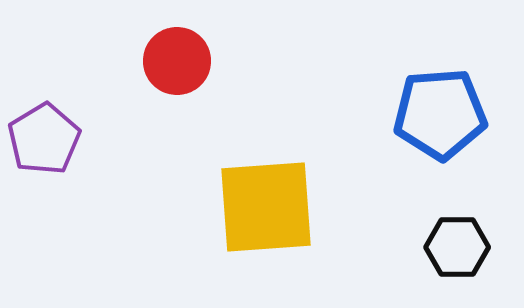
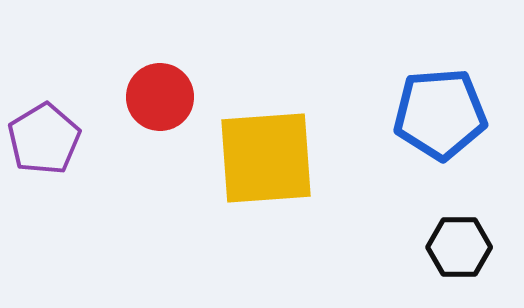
red circle: moved 17 px left, 36 px down
yellow square: moved 49 px up
black hexagon: moved 2 px right
